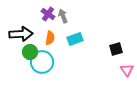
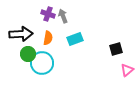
purple cross: rotated 16 degrees counterclockwise
orange semicircle: moved 2 px left
green circle: moved 2 px left, 2 px down
cyan circle: moved 1 px down
pink triangle: rotated 24 degrees clockwise
